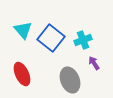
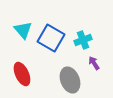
blue square: rotated 8 degrees counterclockwise
